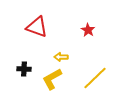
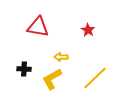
red triangle: moved 1 px right; rotated 10 degrees counterclockwise
